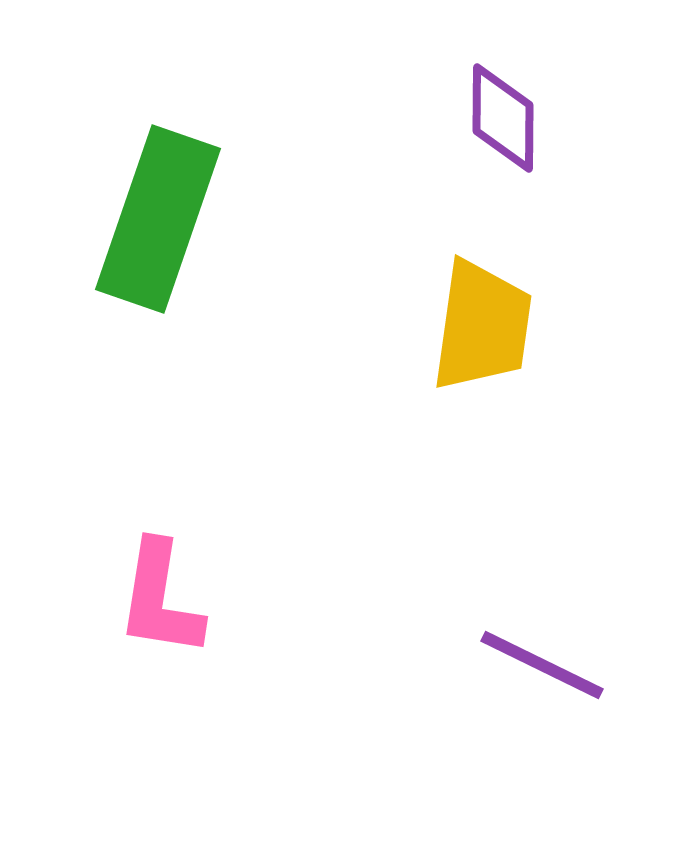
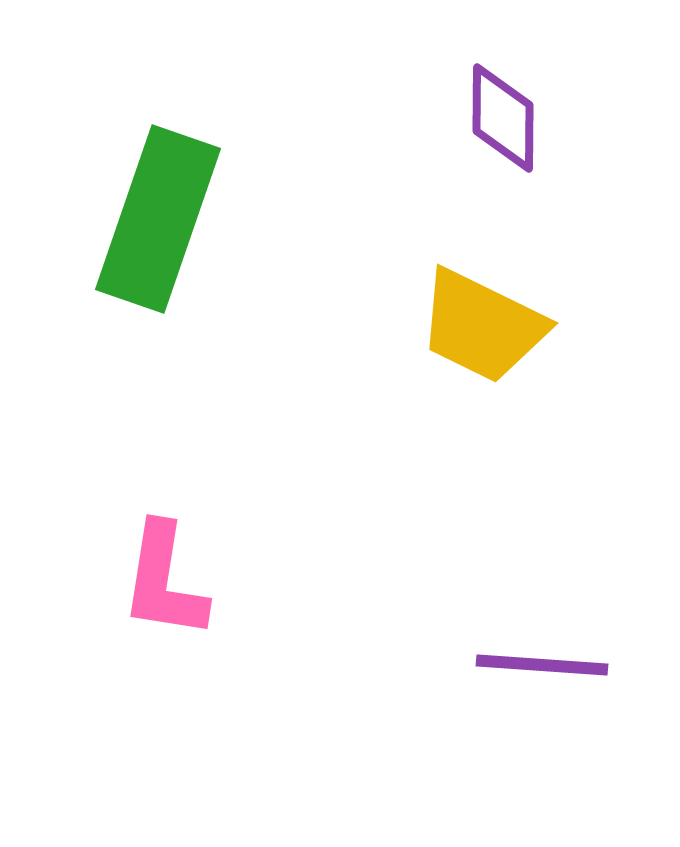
yellow trapezoid: rotated 108 degrees clockwise
pink L-shape: moved 4 px right, 18 px up
purple line: rotated 22 degrees counterclockwise
